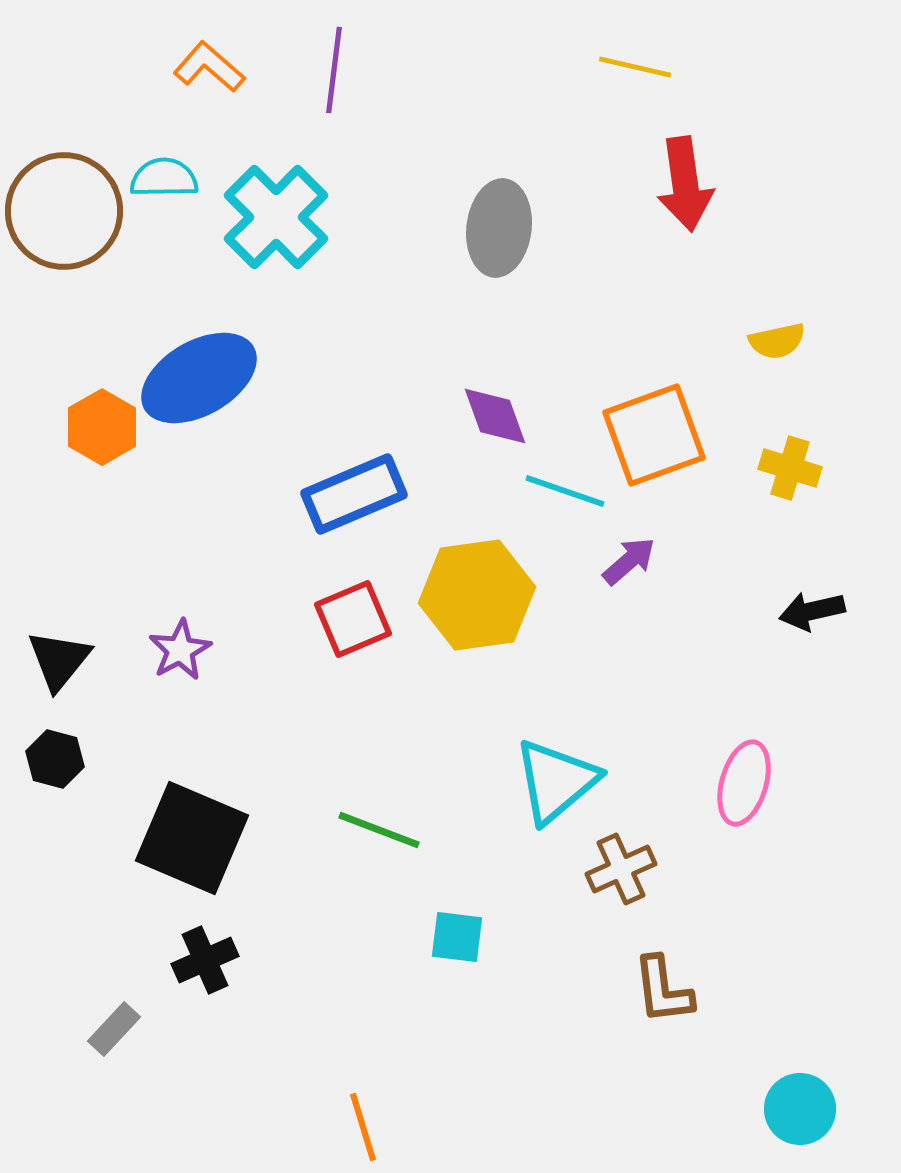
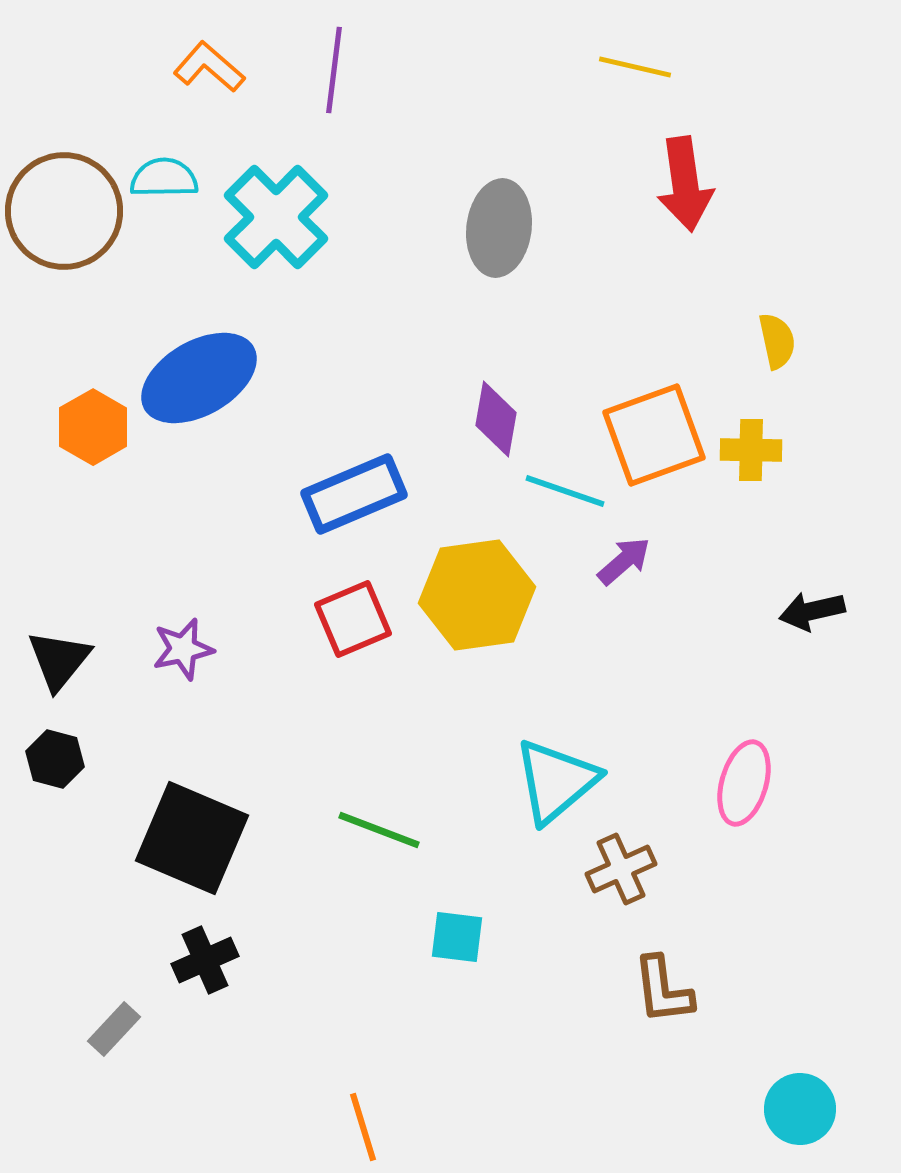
yellow semicircle: rotated 90 degrees counterclockwise
purple diamond: moved 1 px right, 3 px down; rotated 30 degrees clockwise
orange hexagon: moved 9 px left
yellow cross: moved 39 px left, 18 px up; rotated 16 degrees counterclockwise
purple arrow: moved 5 px left
purple star: moved 3 px right, 1 px up; rotated 16 degrees clockwise
